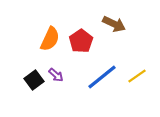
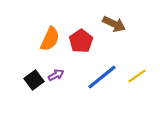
purple arrow: rotated 70 degrees counterclockwise
